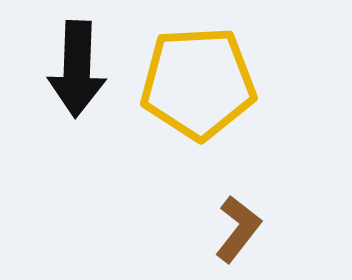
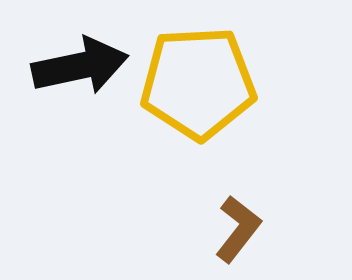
black arrow: moved 3 px right, 3 px up; rotated 104 degrees counterclockwise
